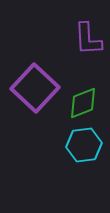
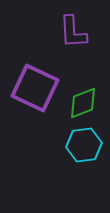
purple L-shape: moved 15 px left, 7 px up
purple square: rotated 18 degrees counterclockwise
